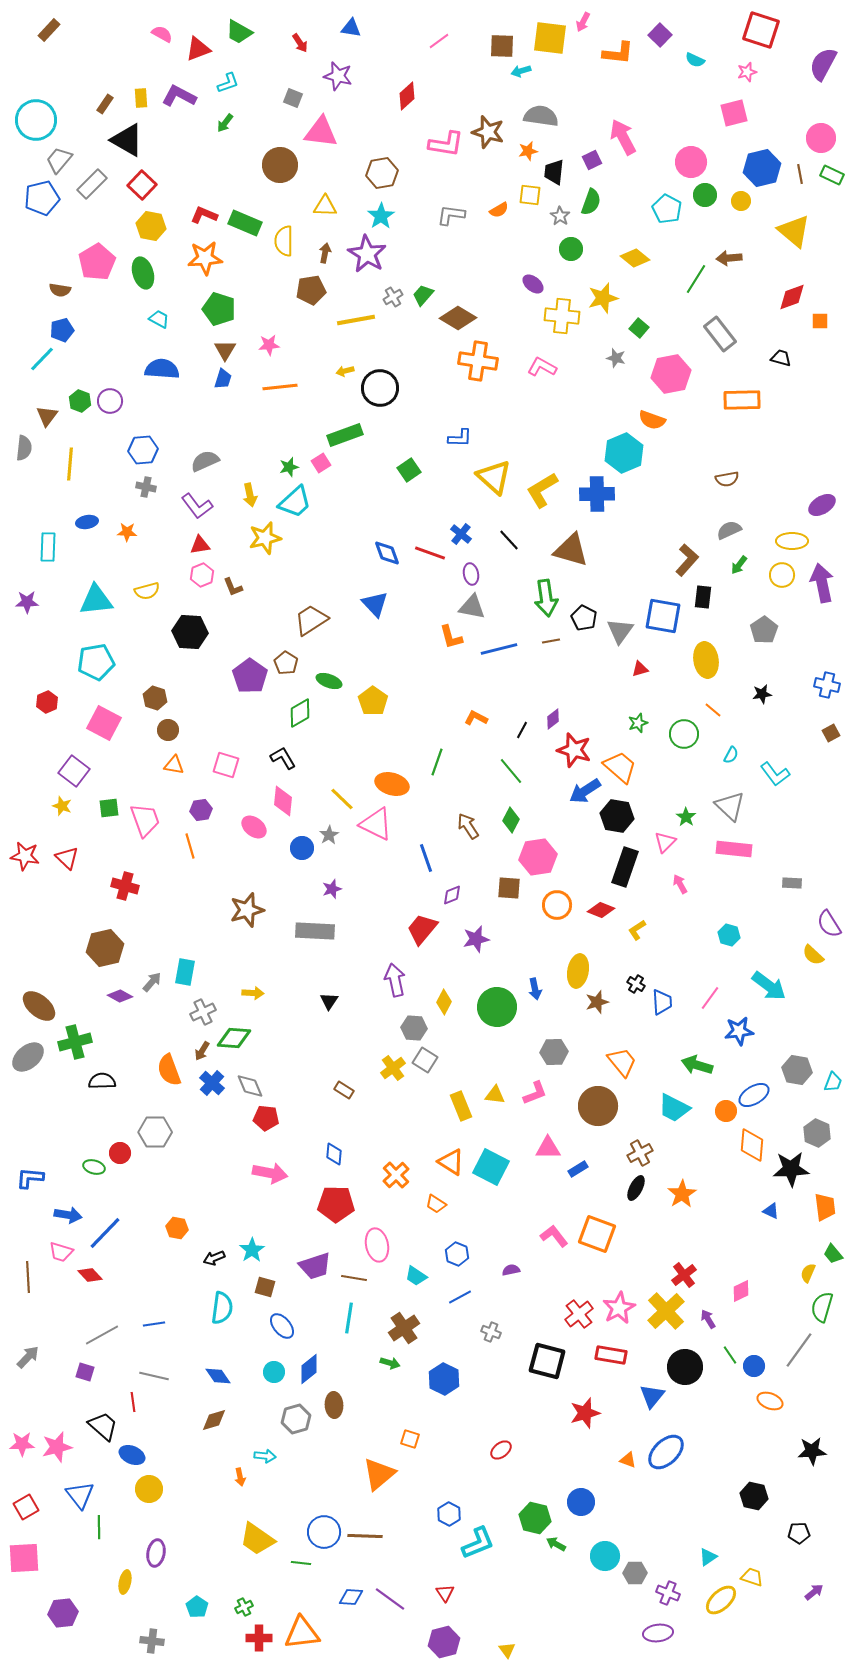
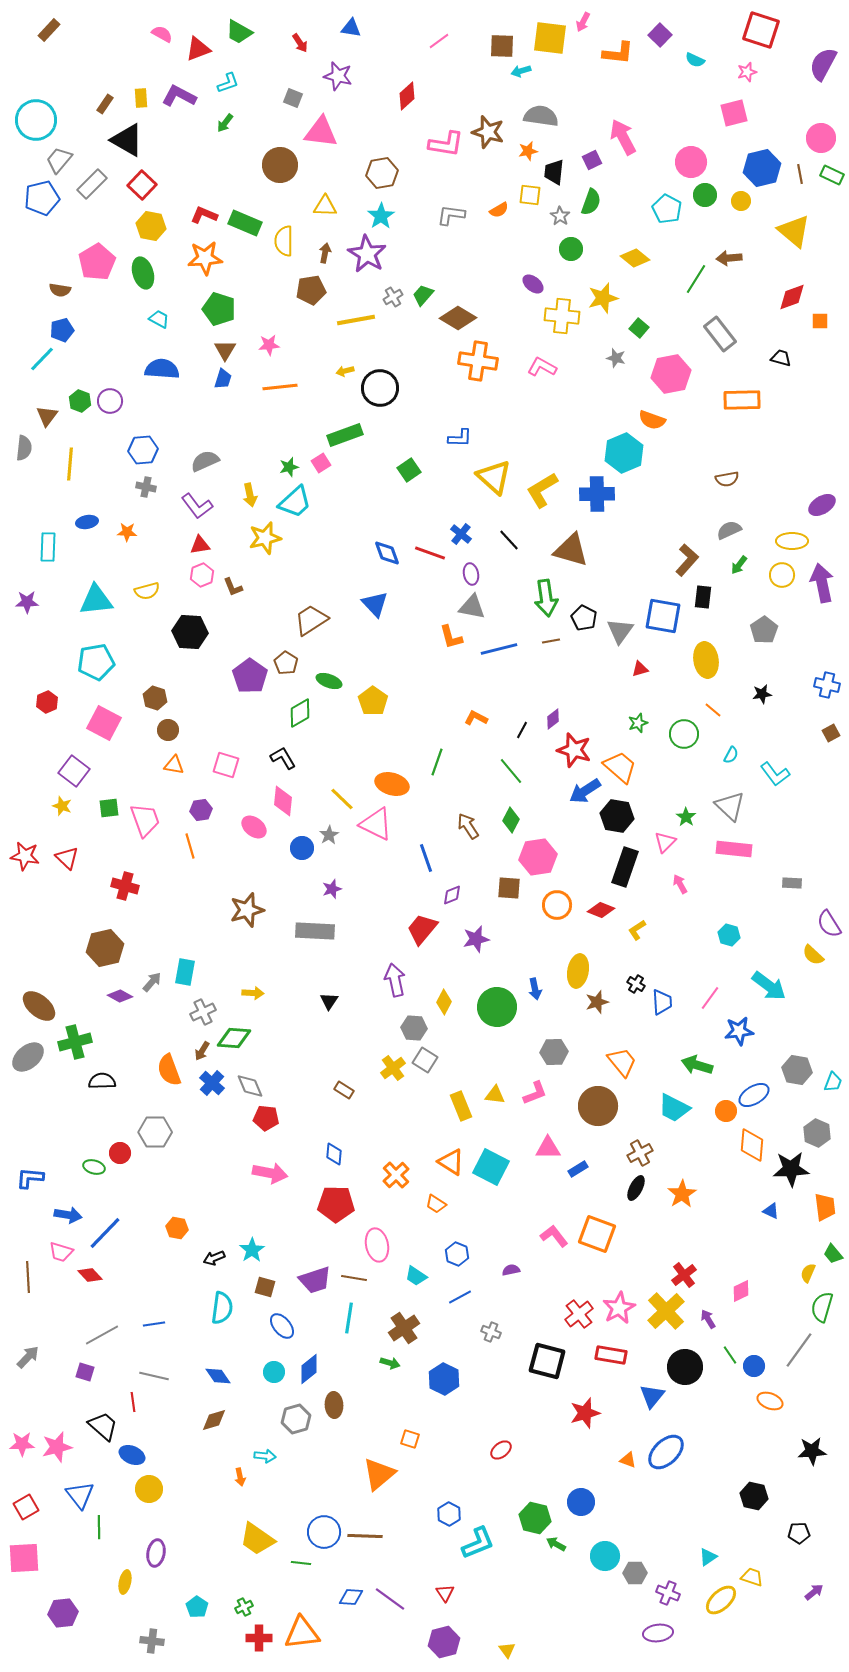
purple trapezoid at (315, 1266): moved 14 px down
